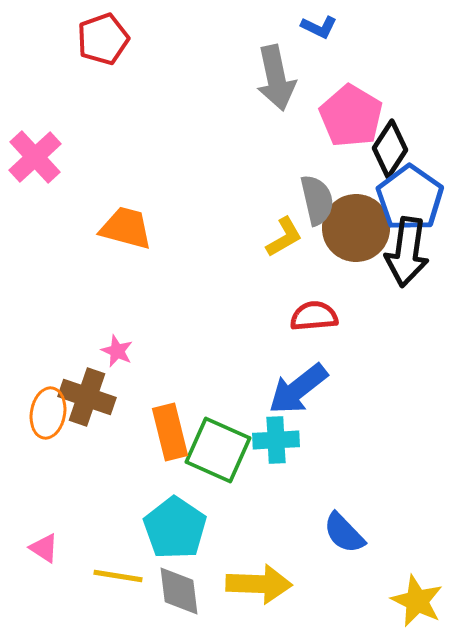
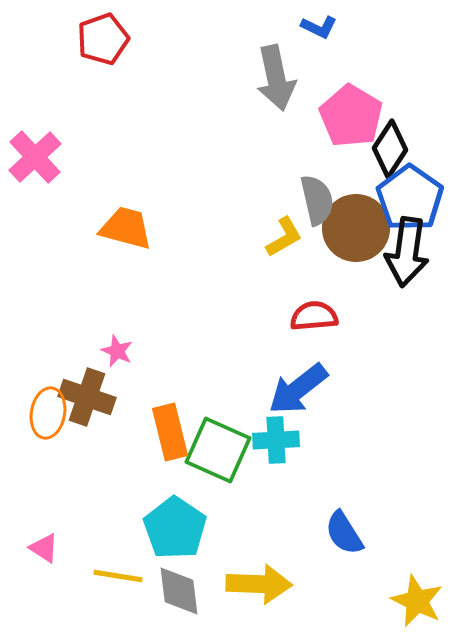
blue semicircle: rotated 12 degrees clockwise
